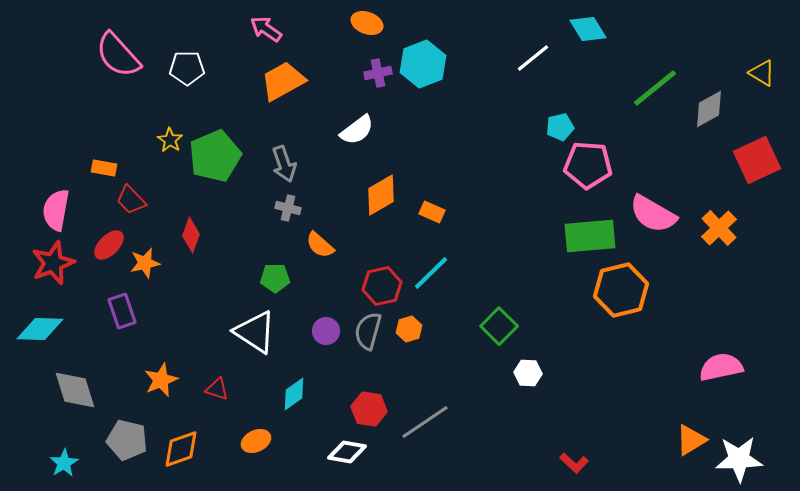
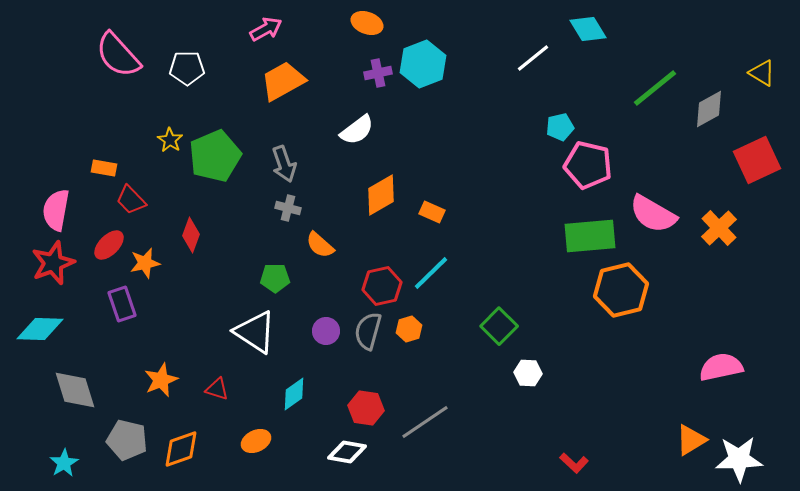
pink arrow at (266, 29): rotated 116 degrees clockwise
pink pentagon at (588, 165): rotated 9 degrees clockwise
purple rectangle at (122, 311): moved 7 px up
red hexagon at (369, 409): moved 3 px left, 1 px up
